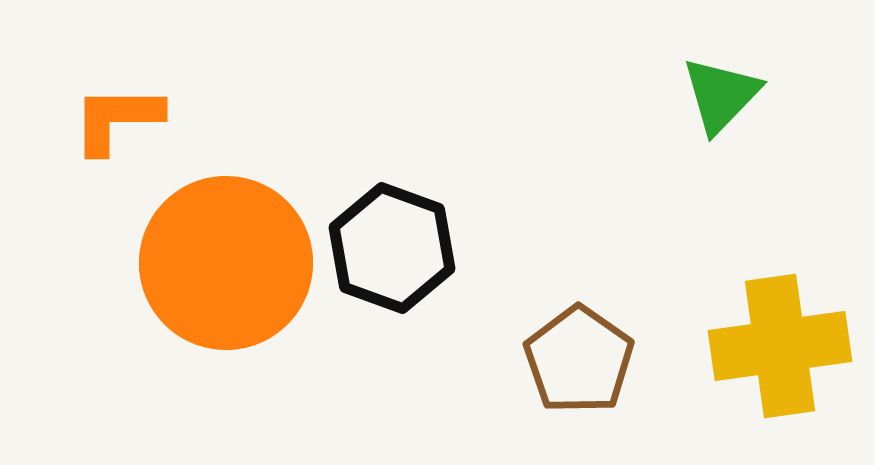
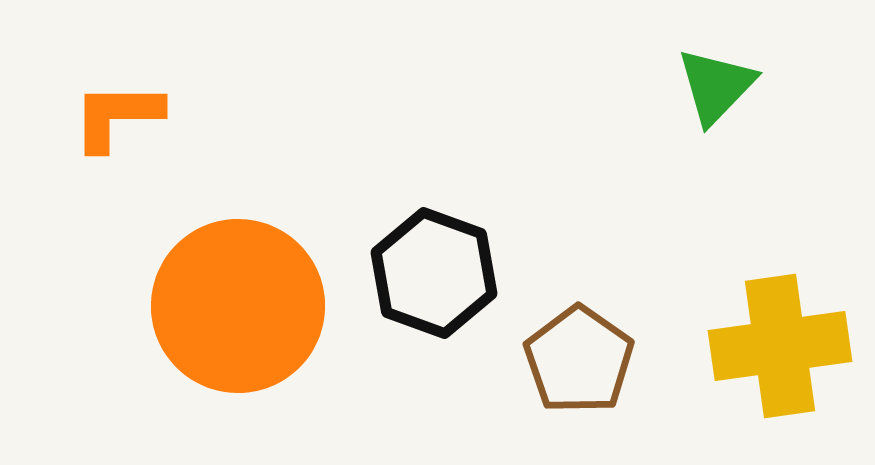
green triangle: moved 5 px left, 9 px up
orange L-shape: moved 3 px up
black hexagon: moved 42 px right, 25 px down
orange circle: moved 12 px right, 43 px down
